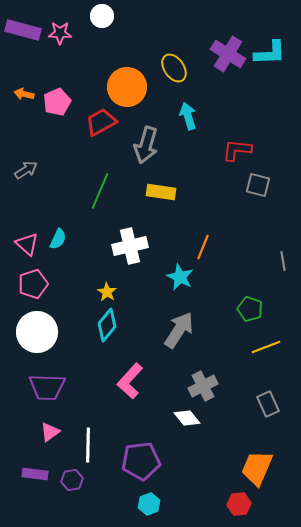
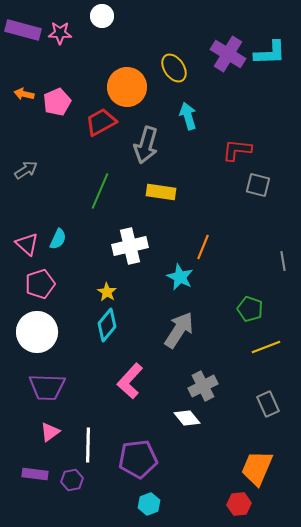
pink pentagon at (33, 284): moved 7 px right
purple pentagon at (141, 461): moved 3 px left, 2 px up
